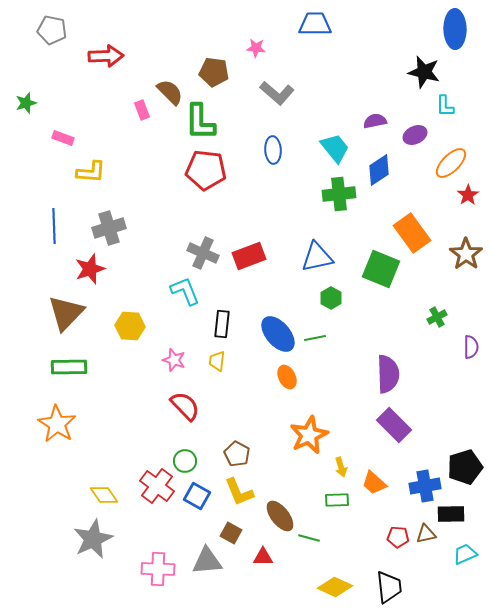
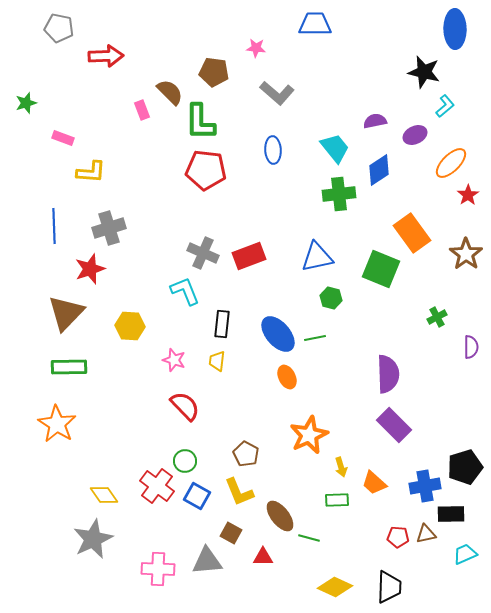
gray pentagon at (52, 30): moved 7 px right, 2 px up
cyan L-shape at (445, 106): rotated 130 degrees counterclockwise
green hexagon at (331, 298): rotated 15 degrees counterclockwise
brown pentagon at (237, 454): moved 9 px right
black trapezoid at (389, 587): rotated 8 degrees clockwise
